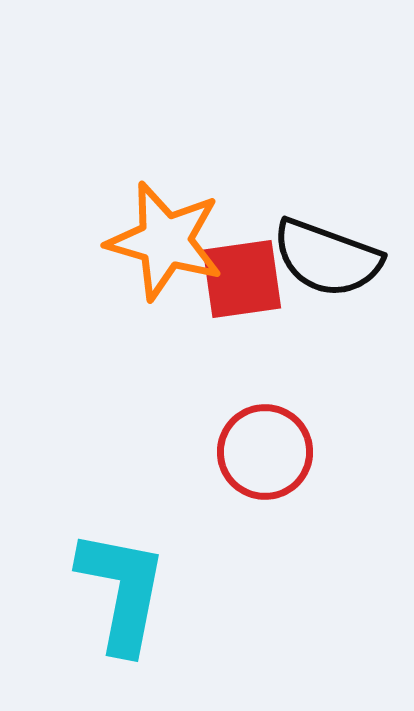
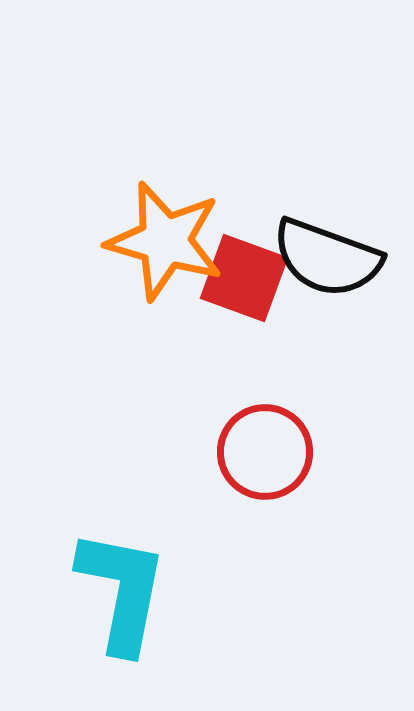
red square: moved 2 px right, 1 px up; rotated 28 degrees clockwise
